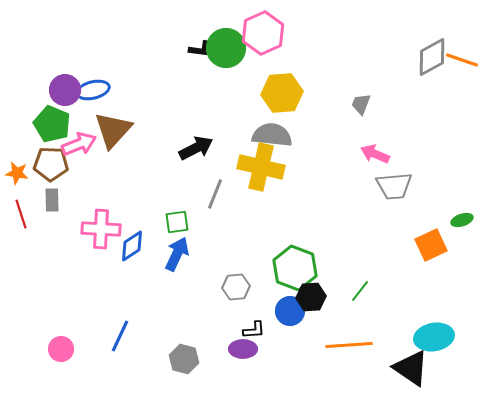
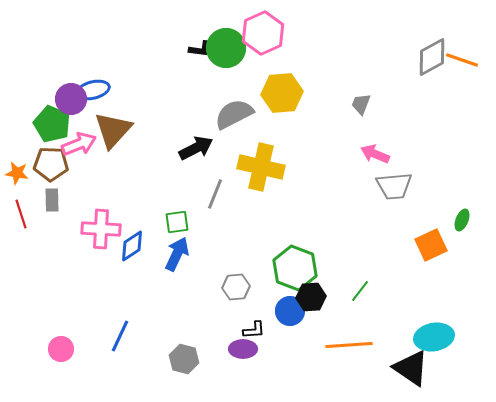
purple circle at (65, 90): moved 6 px right, 9 px down
gray semicircle at (272, 135): moved 38 px left, 21 px up; rotated 33 degrees counterclockwise
green ellipse at (462, 220): rotated 50 degrees counterclockwise
